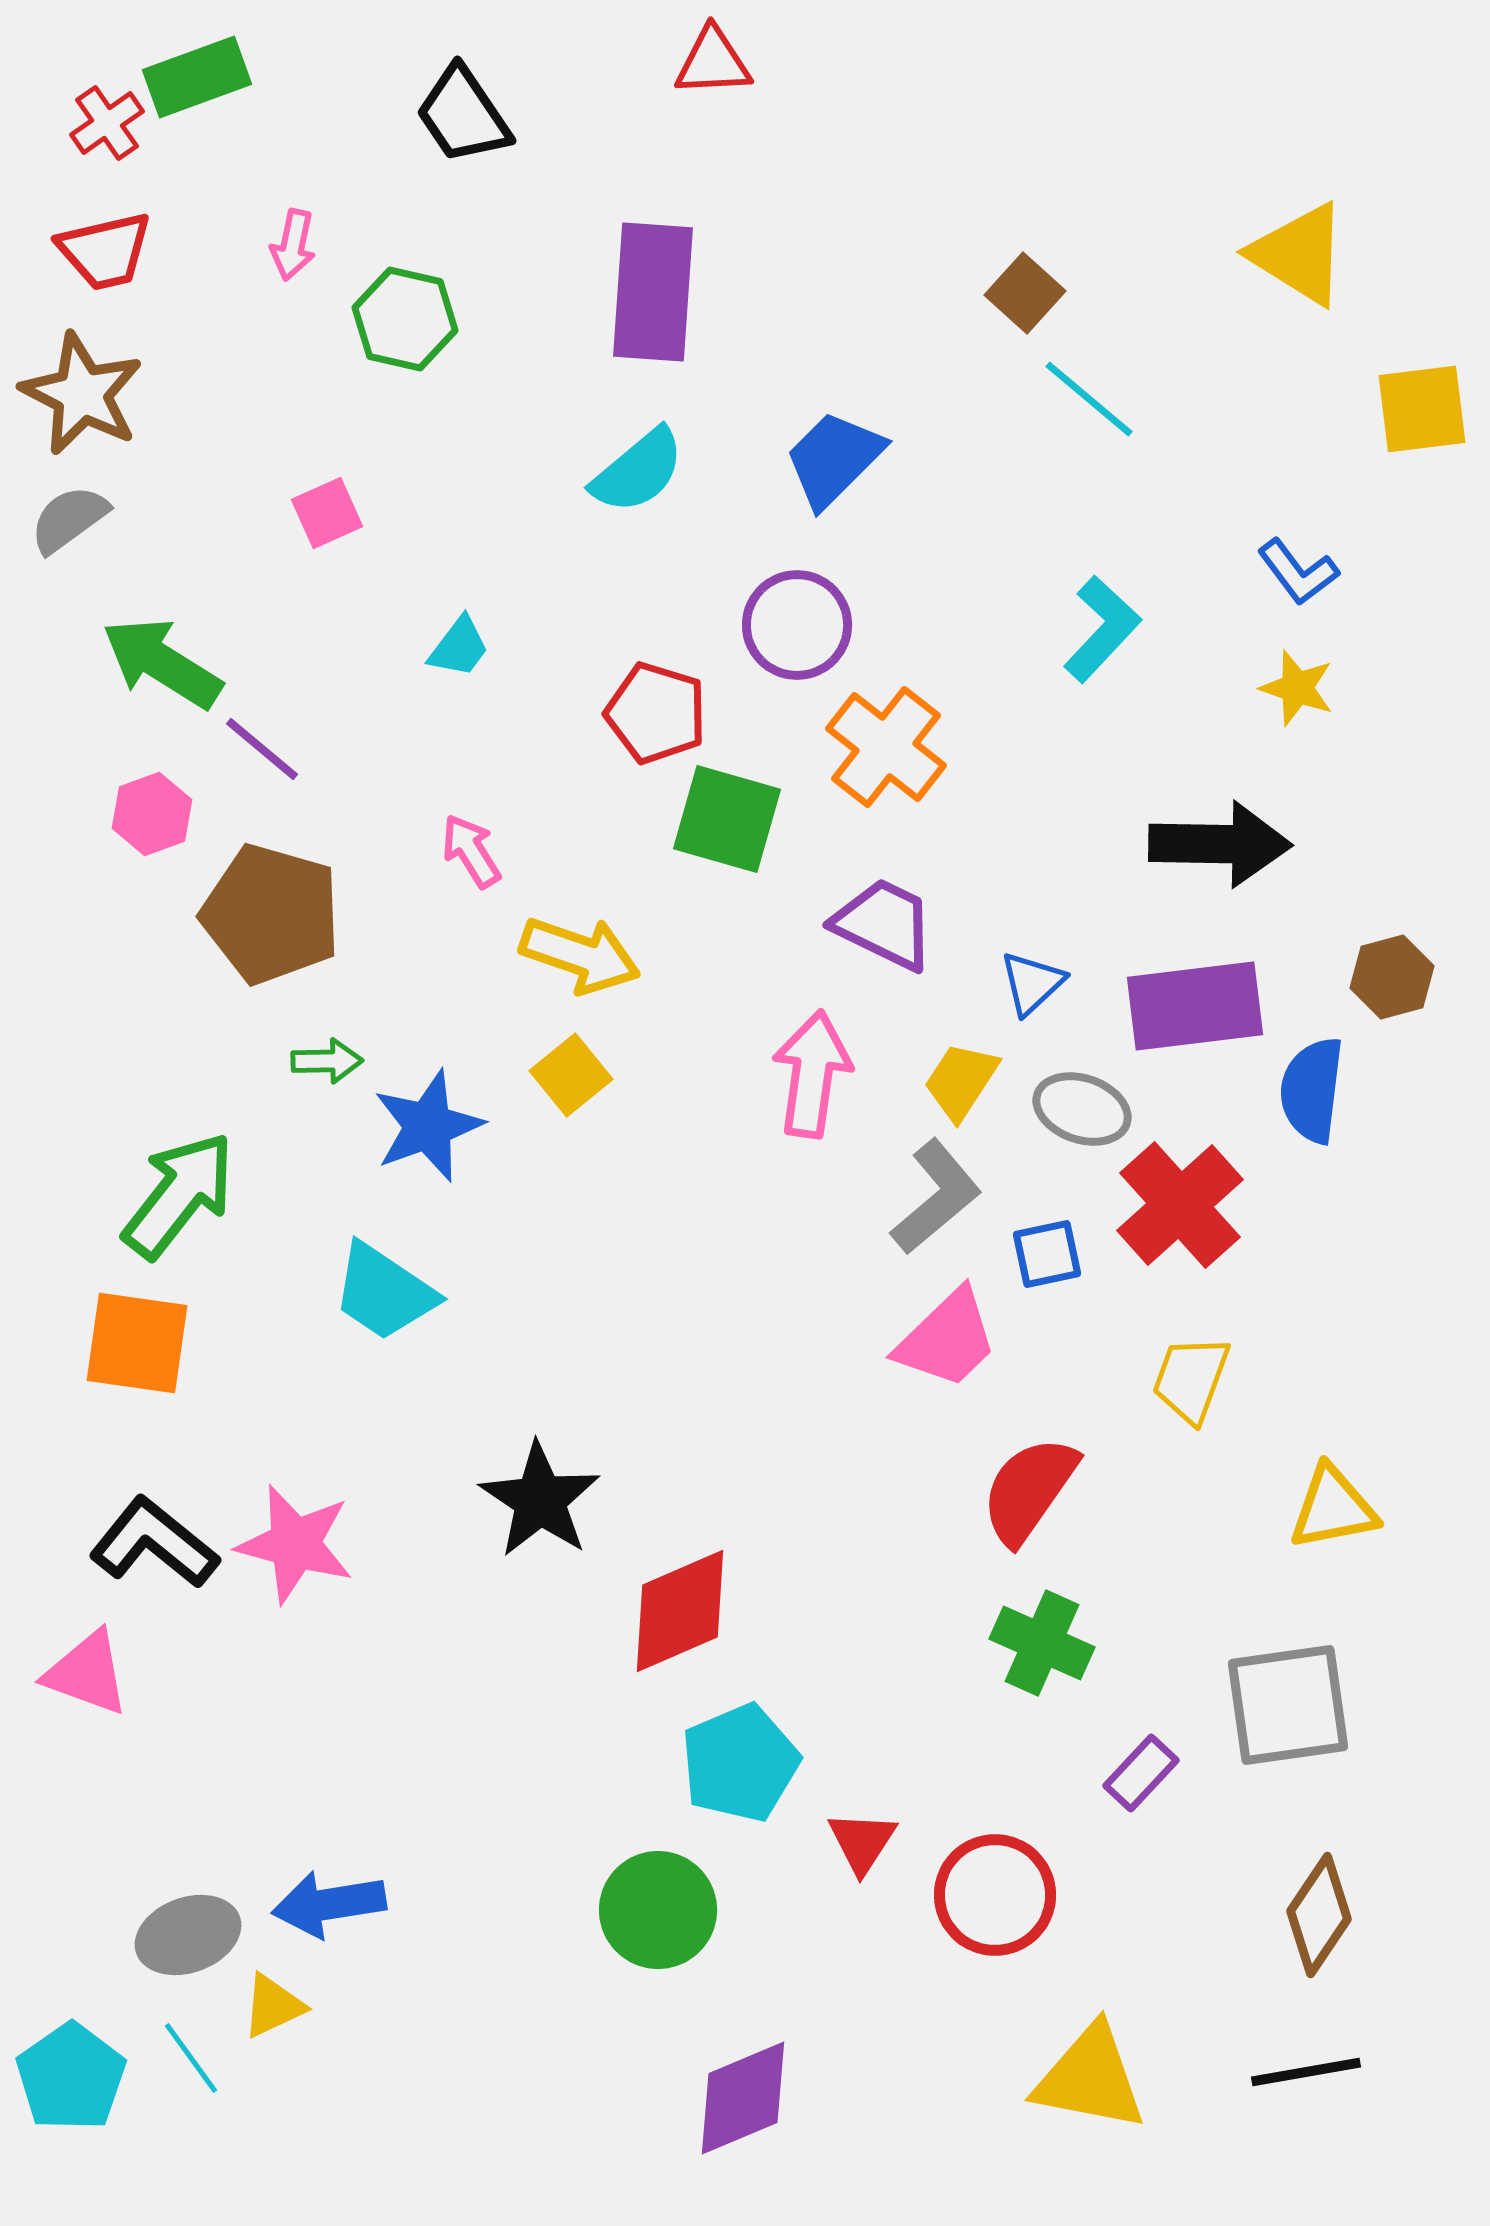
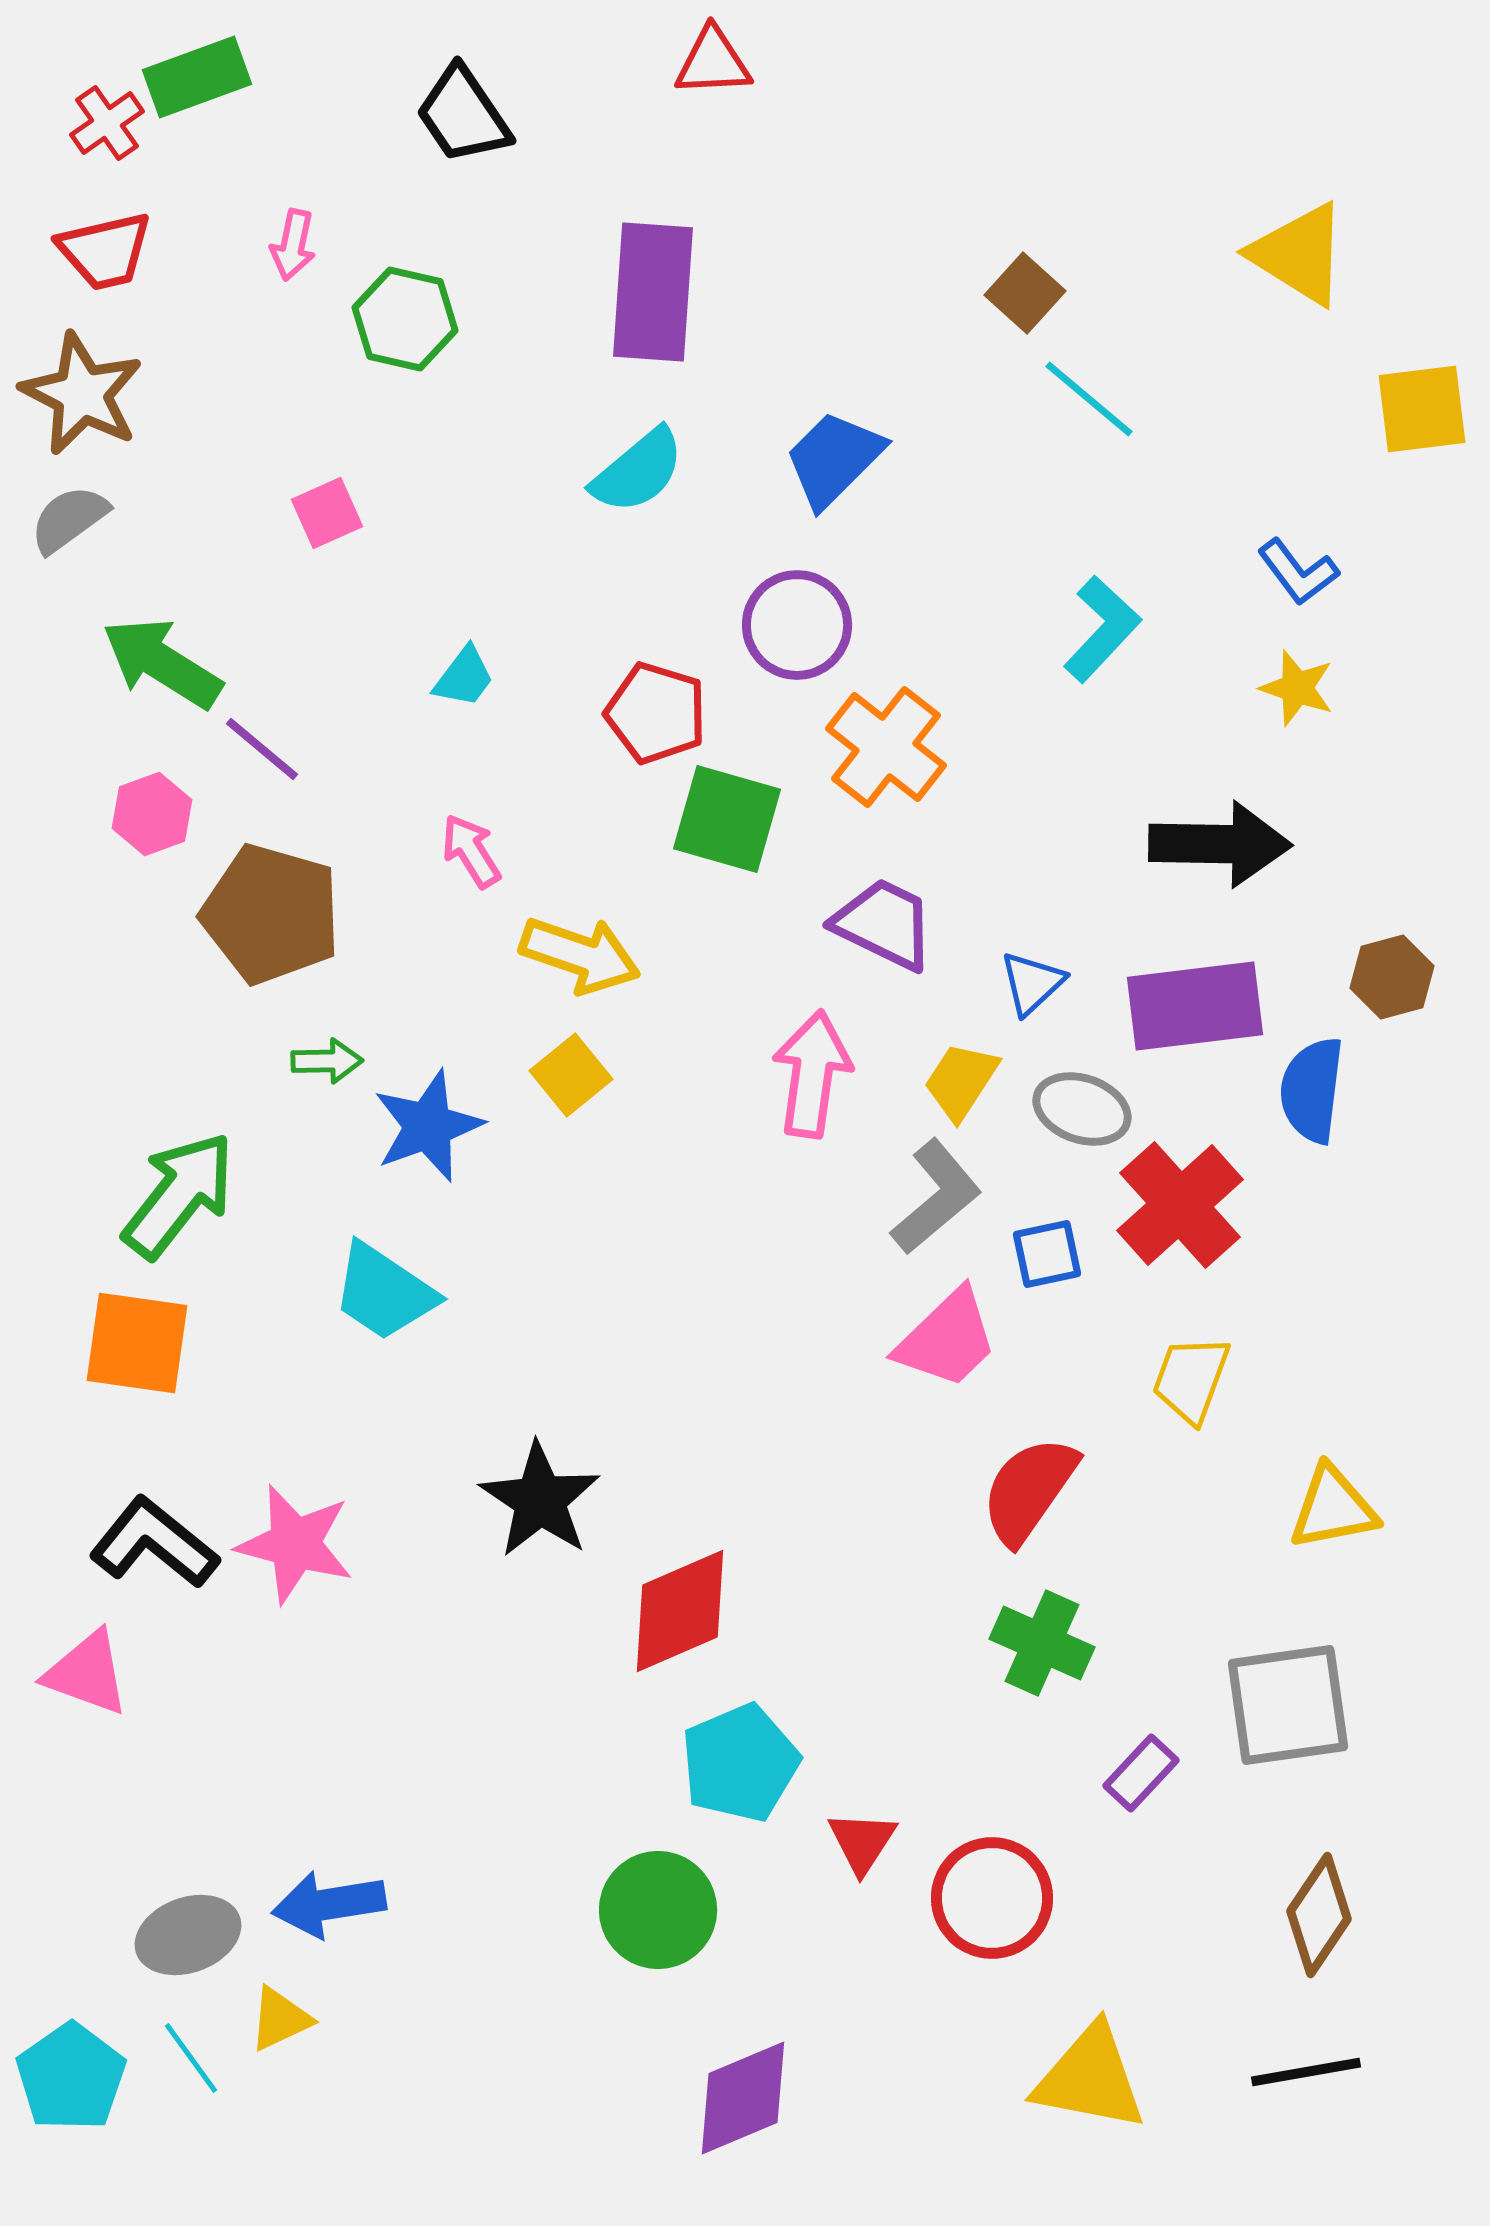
cyan trapezoid at (459, 647): moved 5 px right, 30 px down
red circle at (995, 1895): moved 3 px left, 3 px down
yellow triangle at (273, 2006): moved 7 px right, 13 px down
